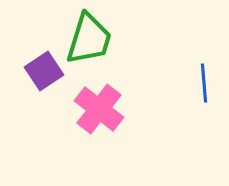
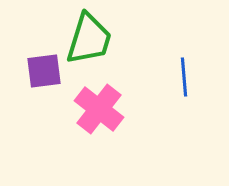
purple square: rotated 27 degrees clockwise
blue line: moved 20 px left, 6 px up
